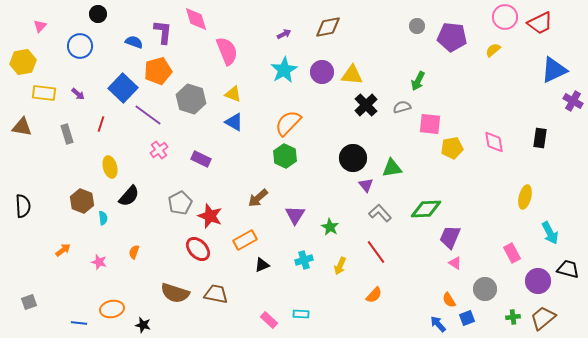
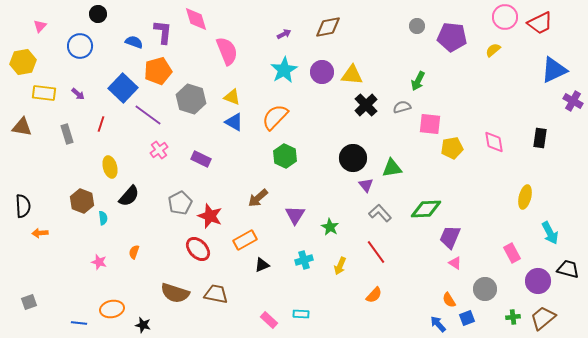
yellow triangle at (233, 94): moved 1 px left, 3 px down
orange semicircle at (288, 123): moved 13 px left, 6 px up
orange arrow at (63, 250): moved 23 px left, 17 px up; rotated 147 degrees counterclockwise
